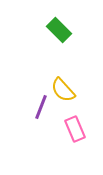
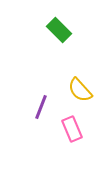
yellow semicircle: moved 17 px right
pink rectangle: moved 3 px left
